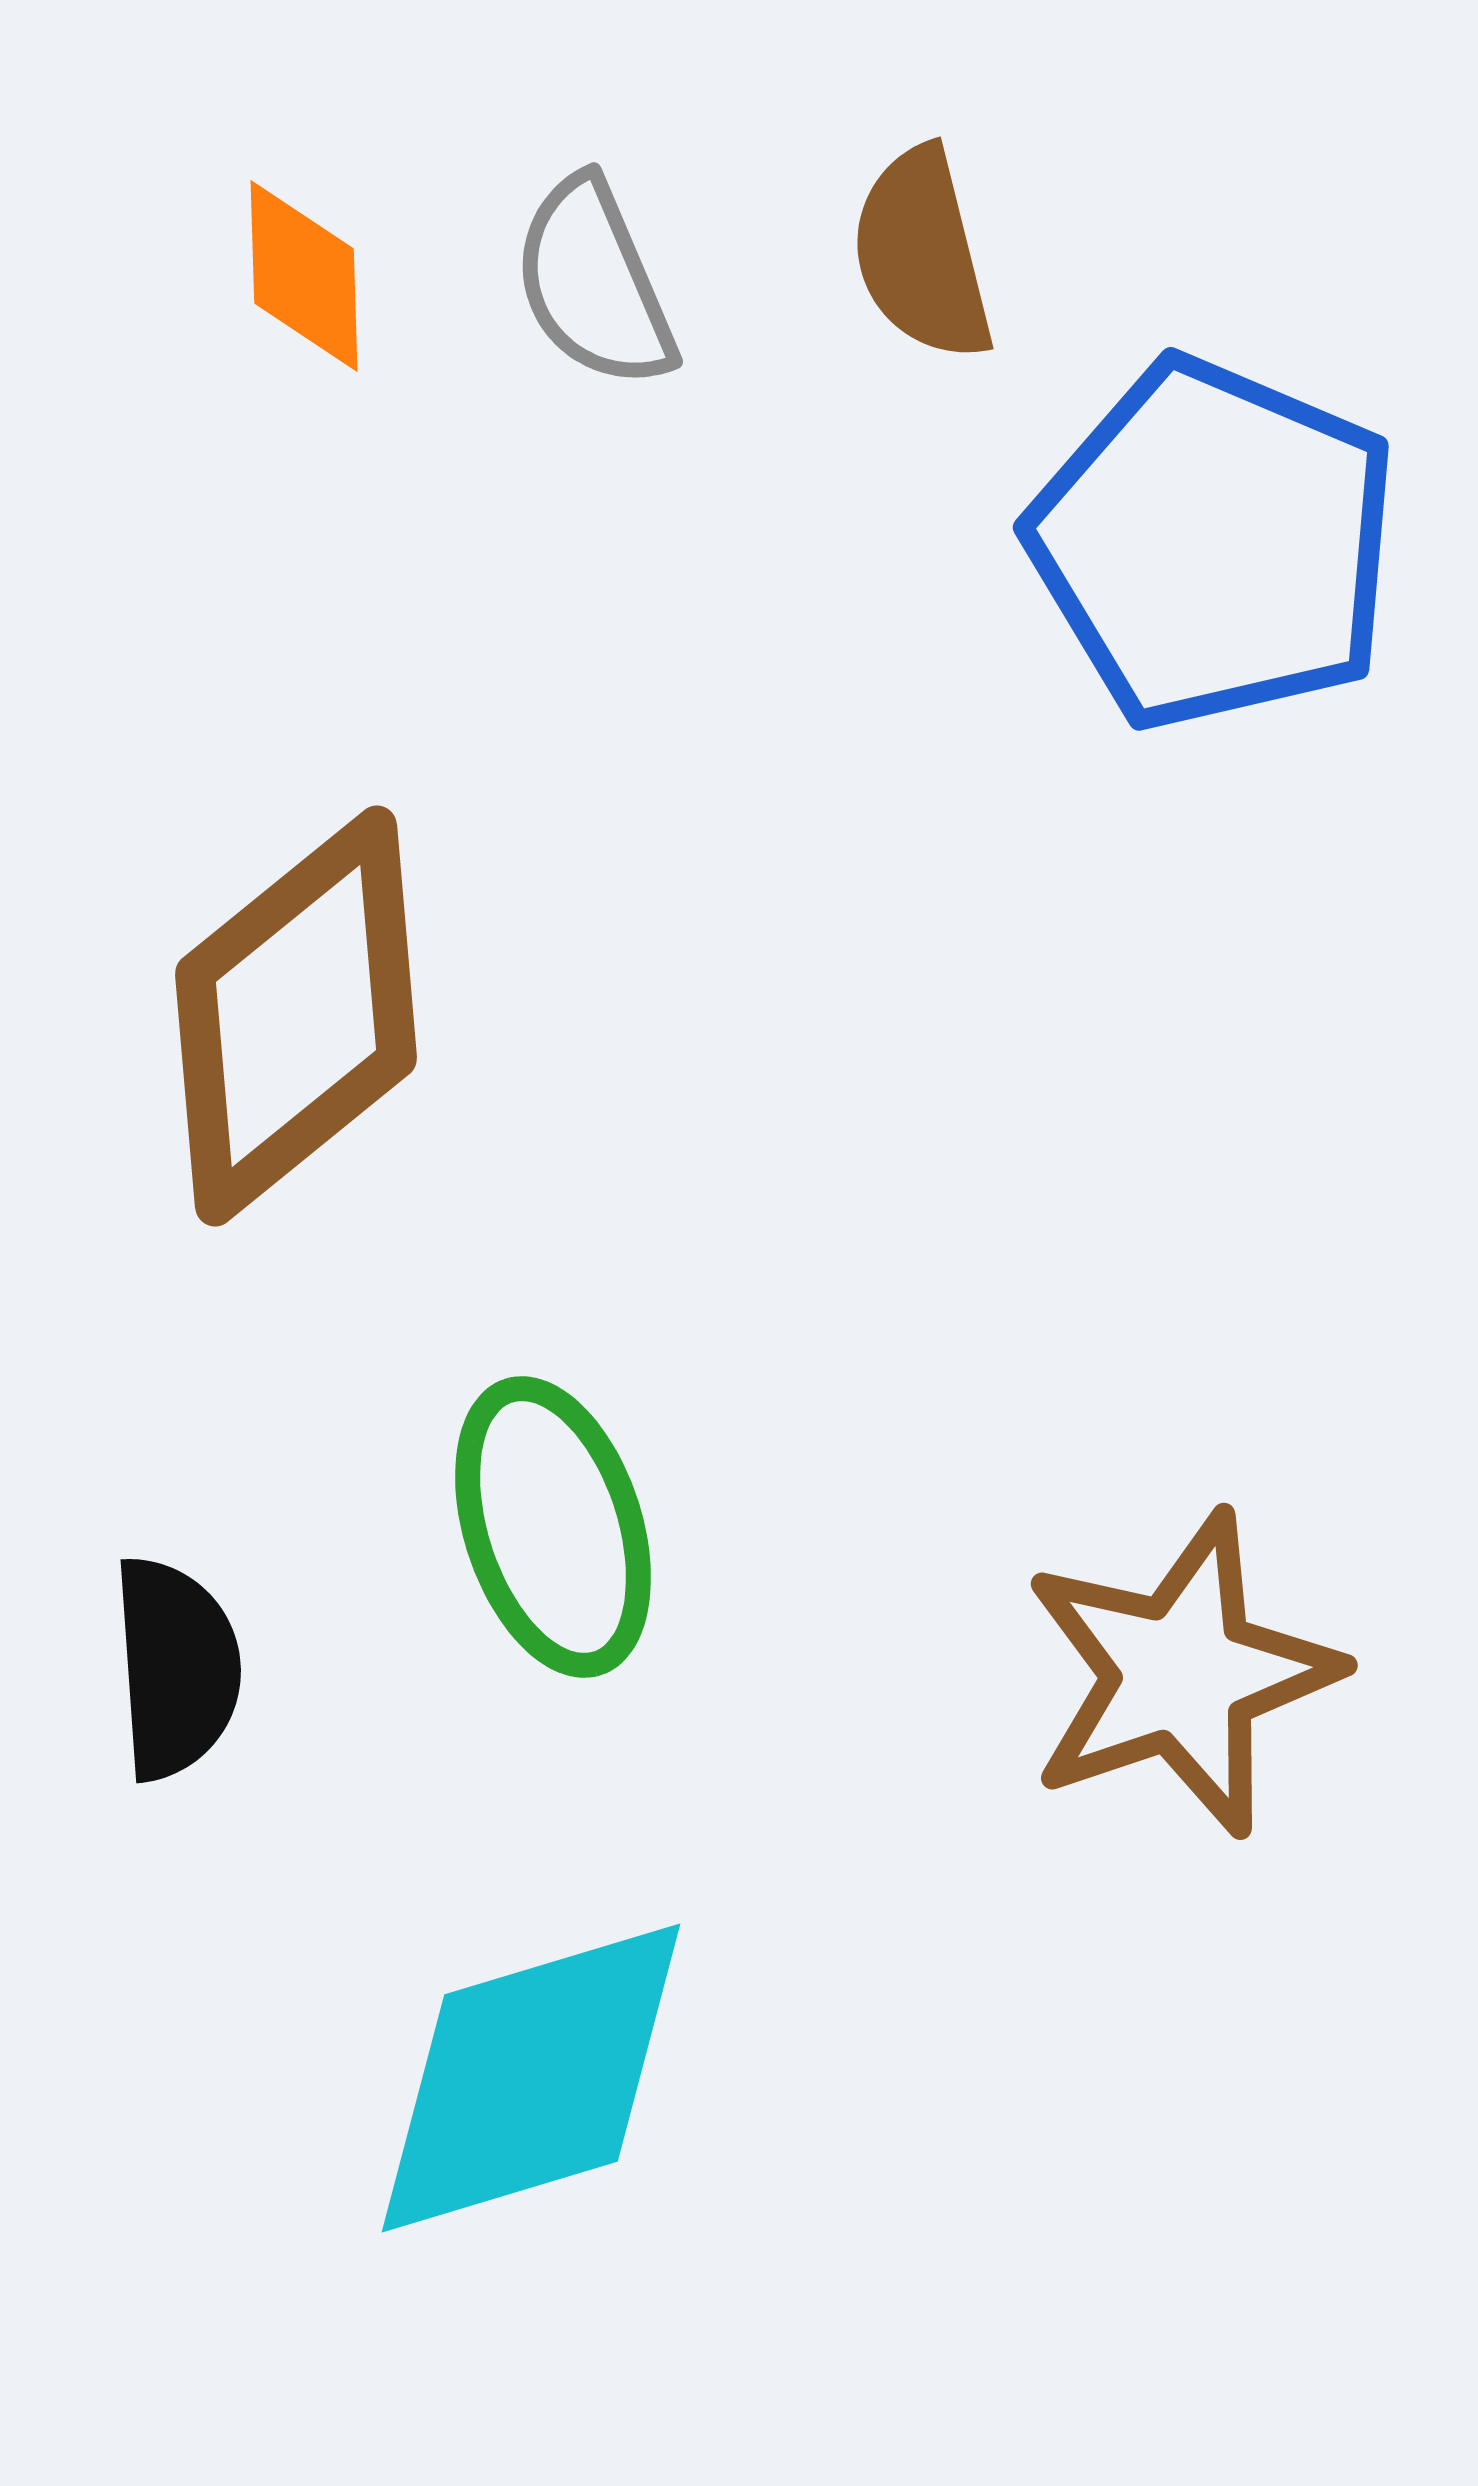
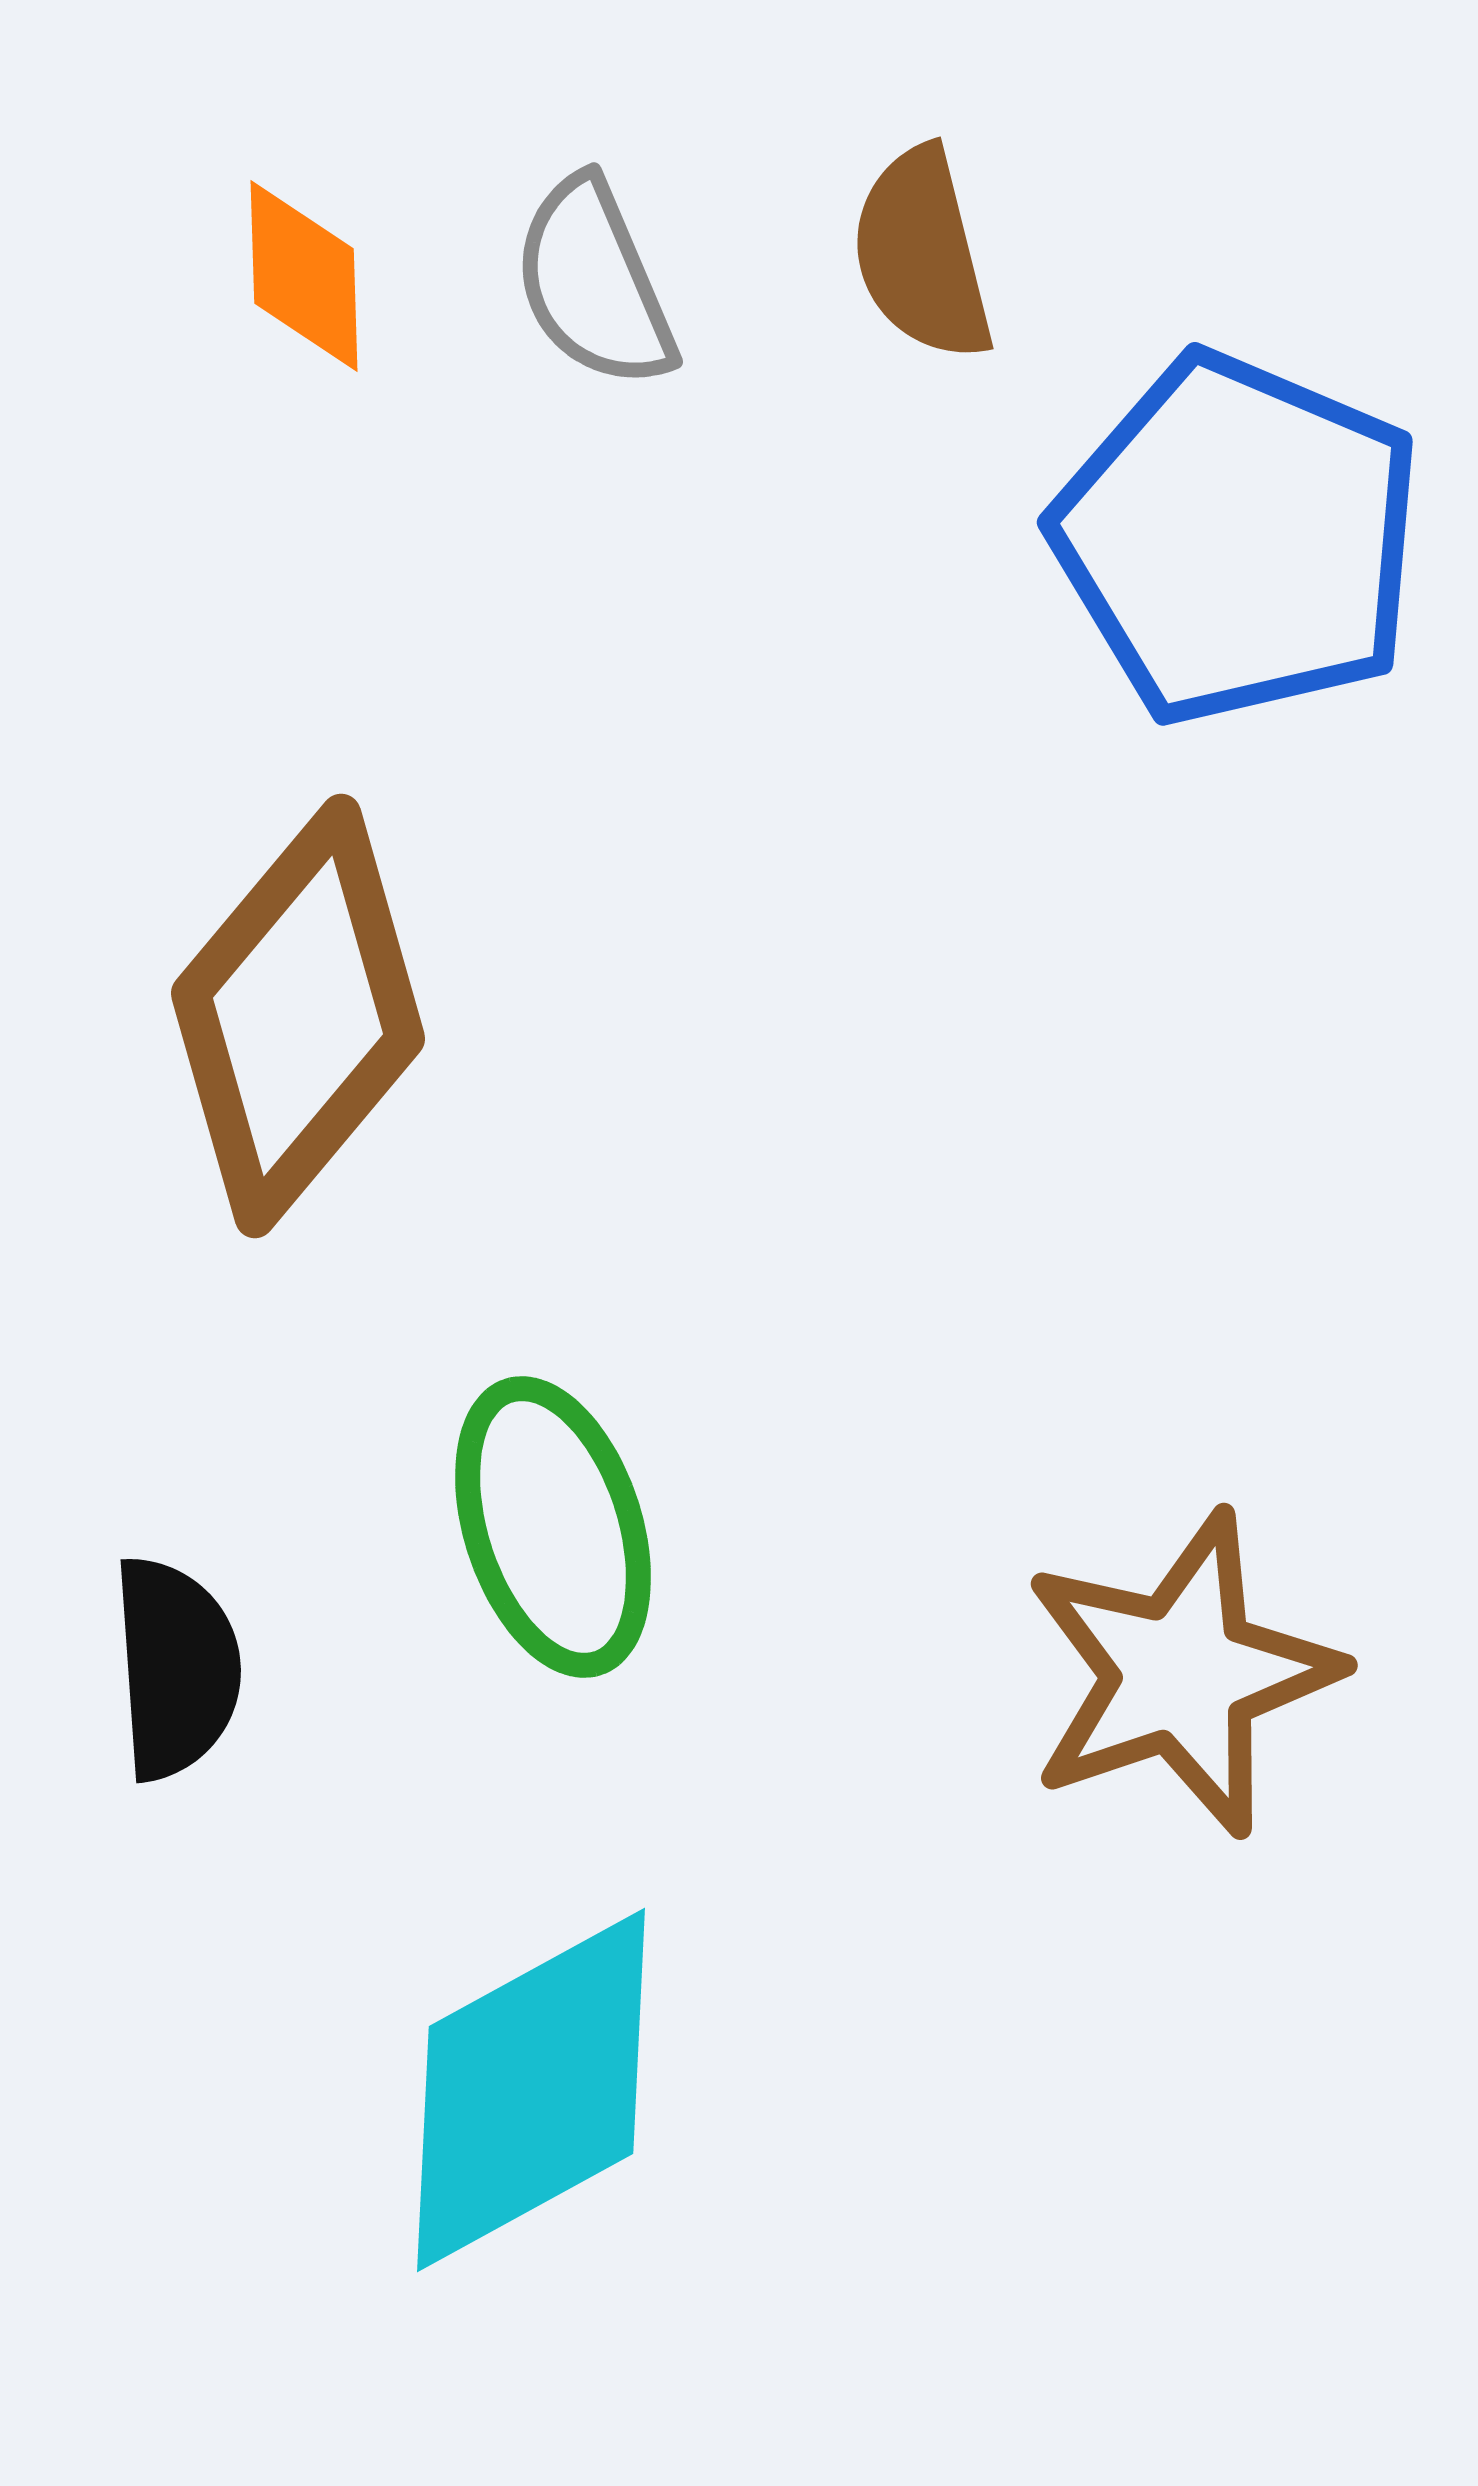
blue pentagon: moved 24 px right, 5 px up
brown diamond: moved 2 px right; rotated 11 degrees counterclockwise
cyan diamond: moved 12 px down; rotated 12 degrees counterclockwise
